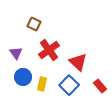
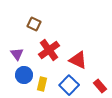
purple triangle: moved 1 px right, 1 px down
red triangle: moved 2 px up; rotated 18 degrees counterclockwise
blue circle: moved 1 px right, 2 px up
